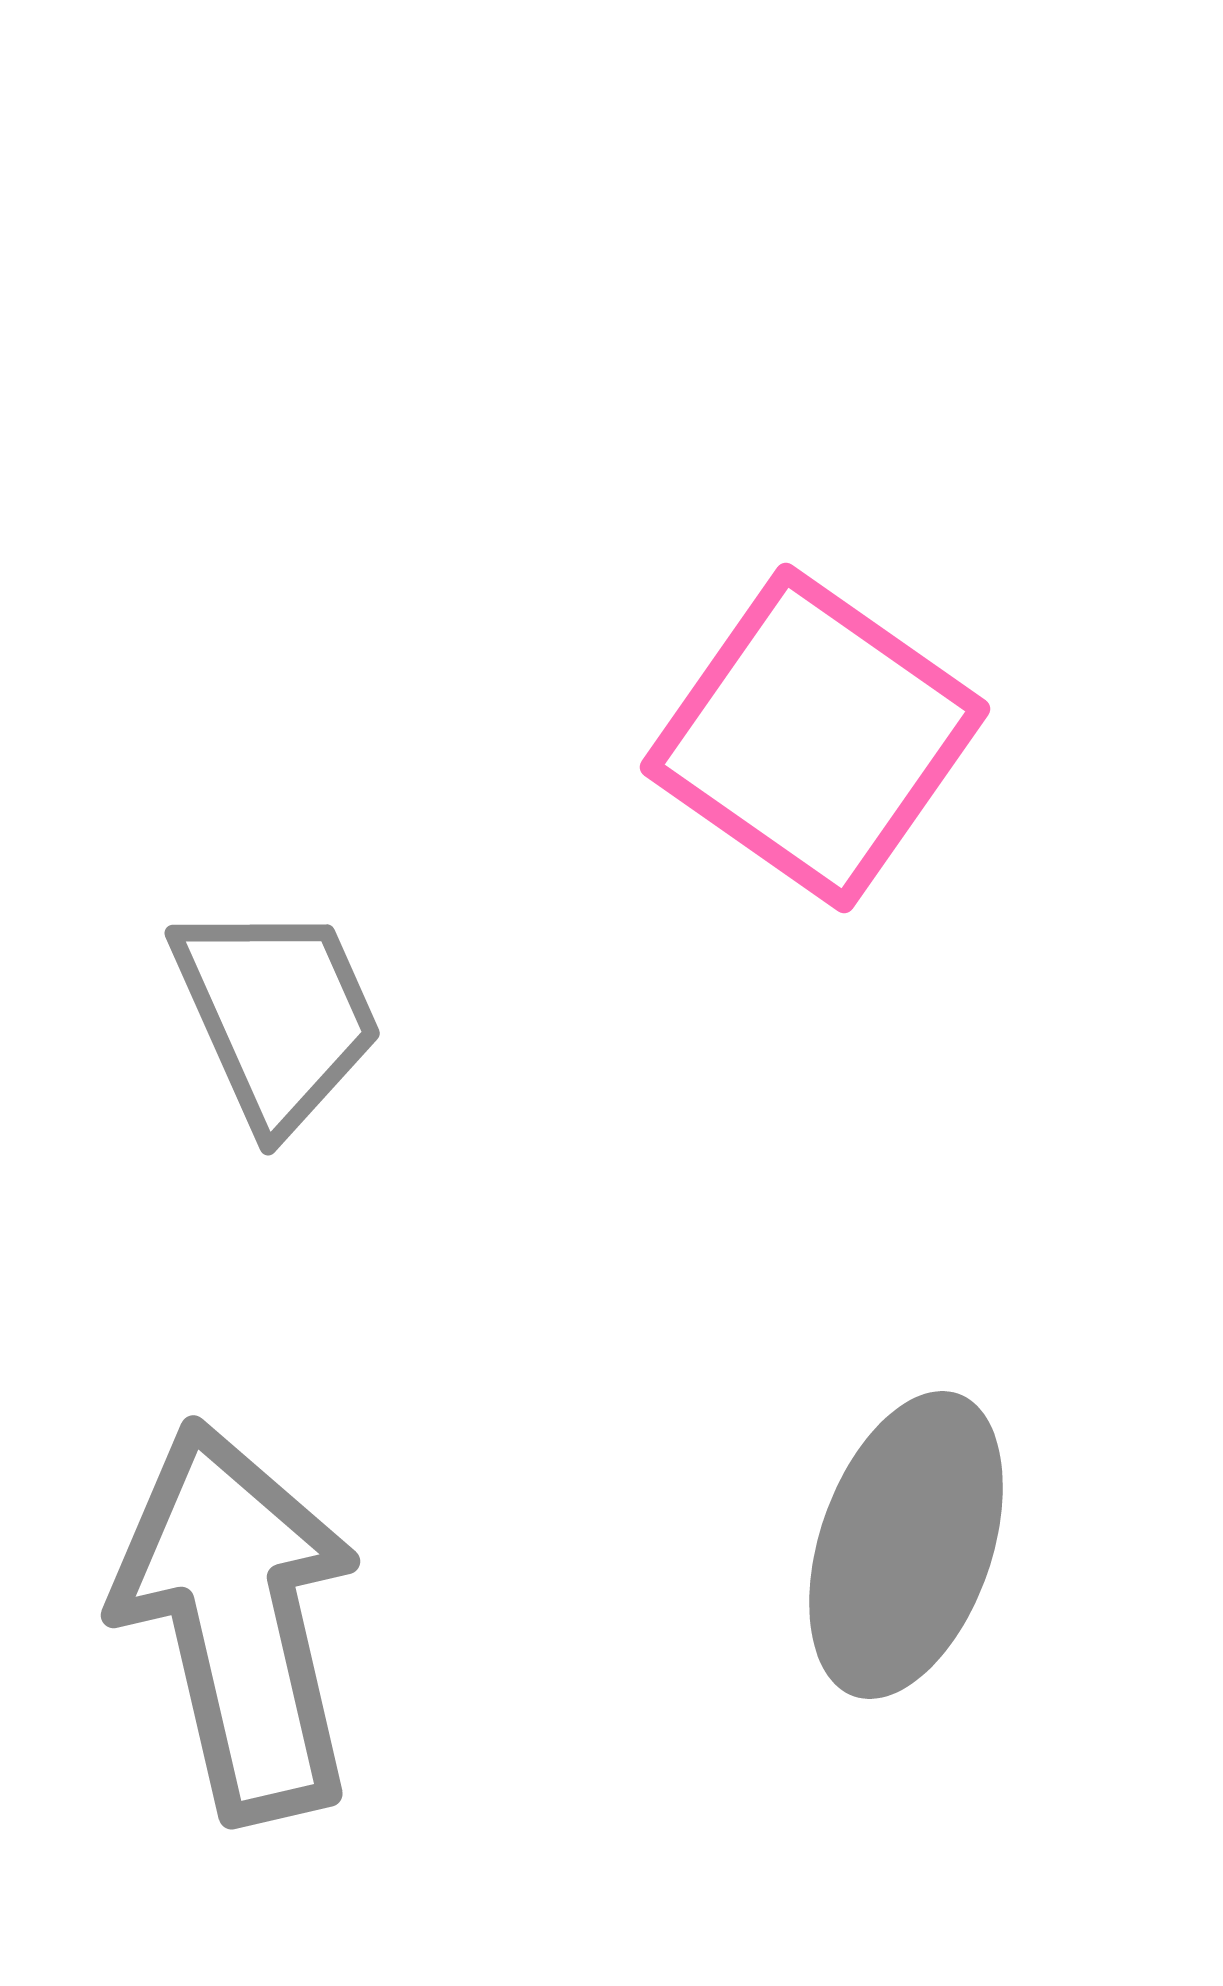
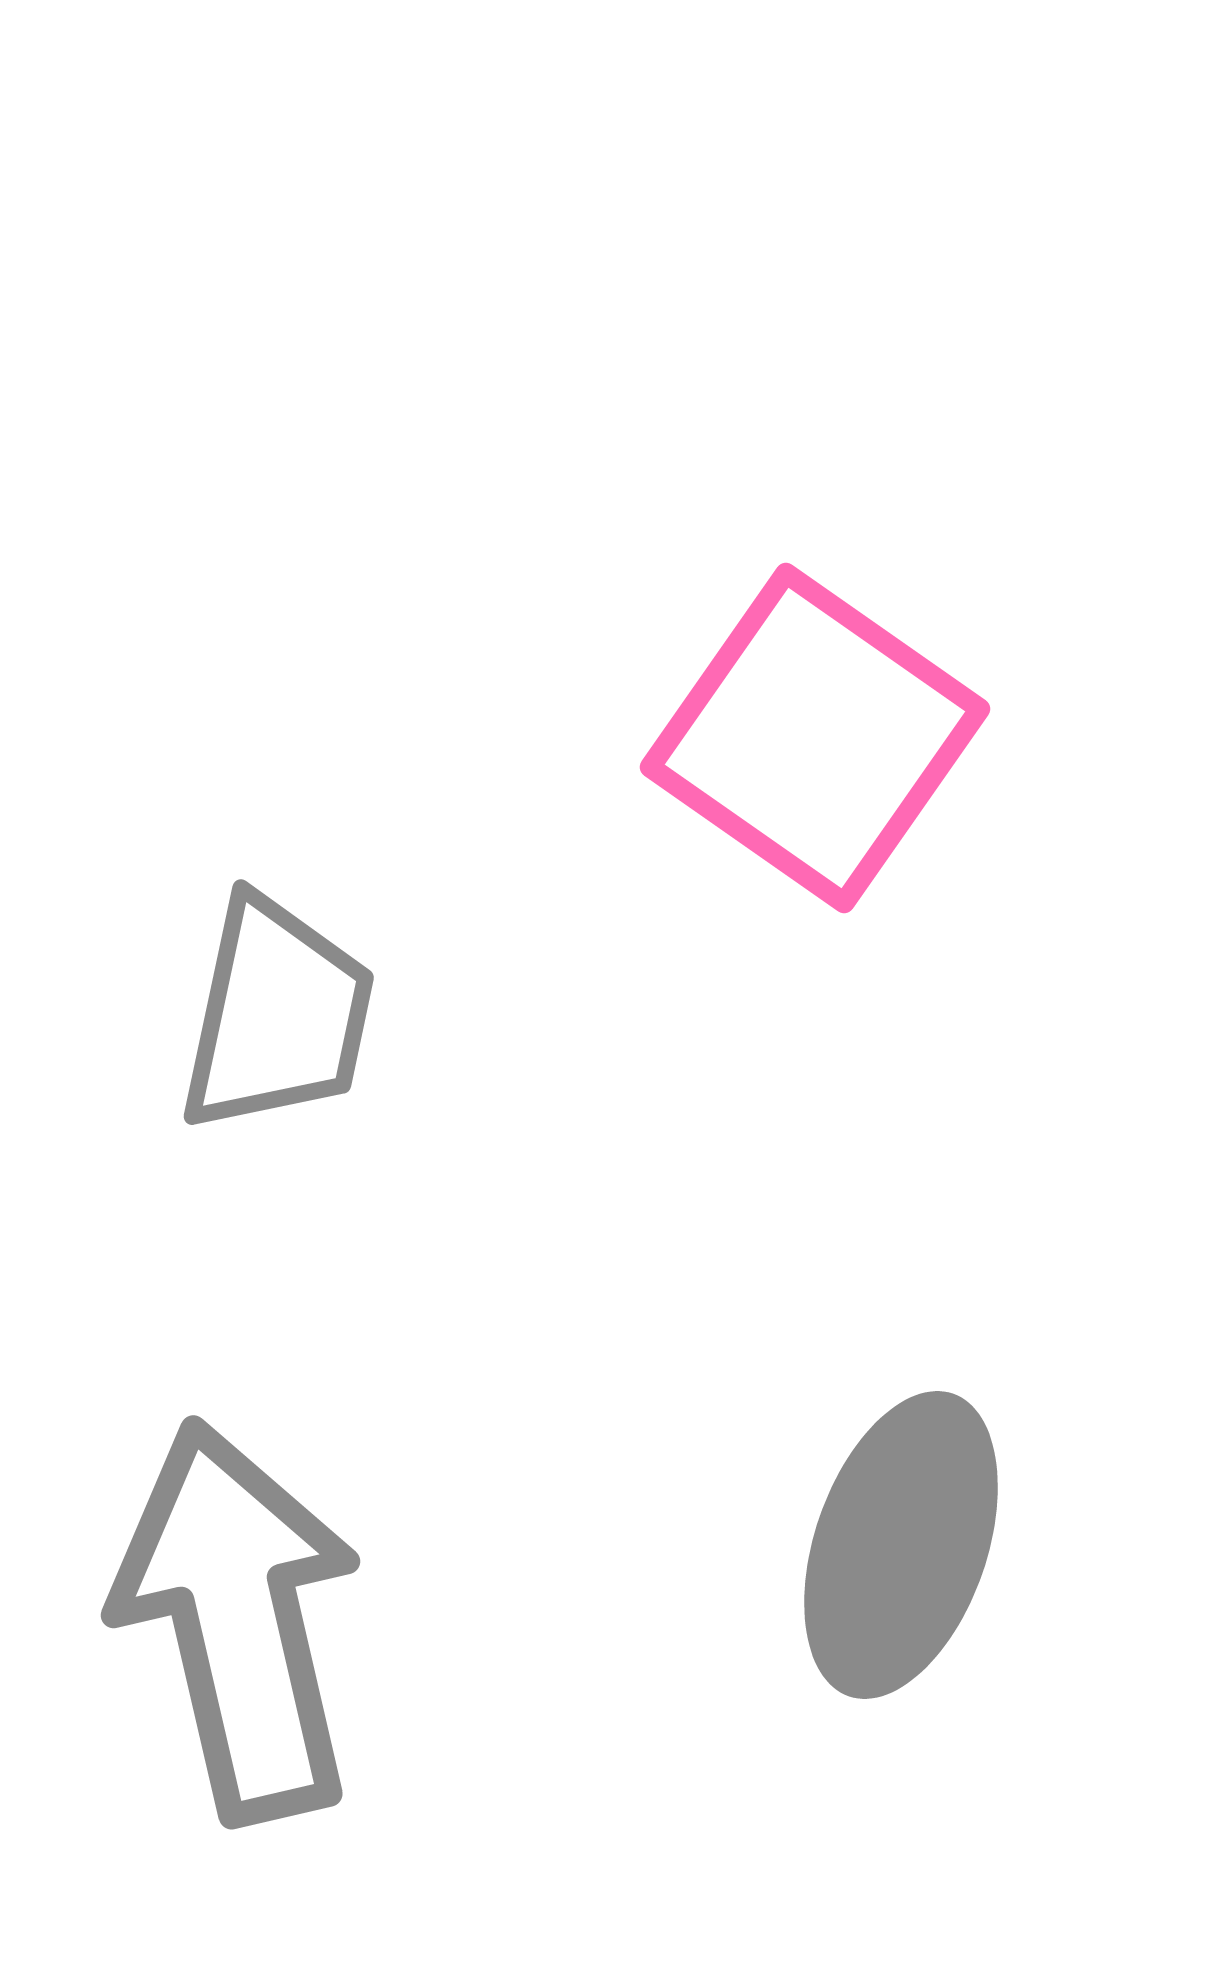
gray trapezoid: rotated 36 degrees clockwise
gray ellipse: moved 5 px left
